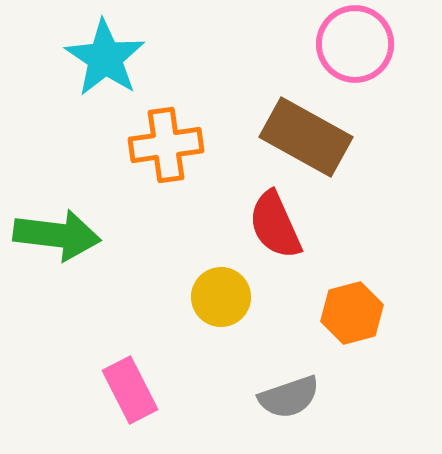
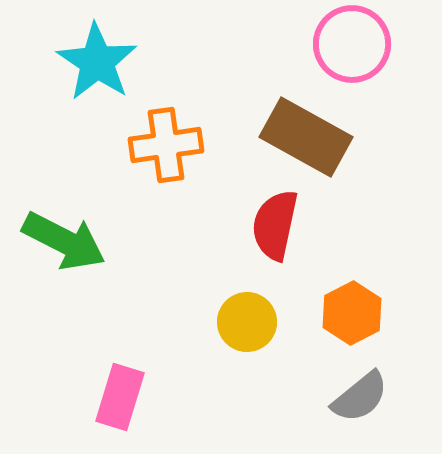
pink circle: moved 3 px left
cyan star: moved 8 px left, 4 px down
red semicircle: rotated 36 degrees clockwise
green arrow: moved 7 px right, 6 px down; rotated 20 degrees clockwise
yellow circle: moved 26 px right, 25 px down
orange hexagon: rotated 12 degrees counterclockwise
pink rectangle: moved 10 px left, 7 px down; rotated 44 degrees clockwise
gray semicircle: moved 71 px right; rotated 20 degrees counterclockwise
